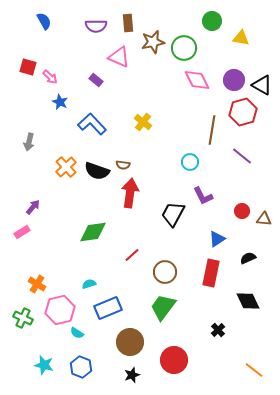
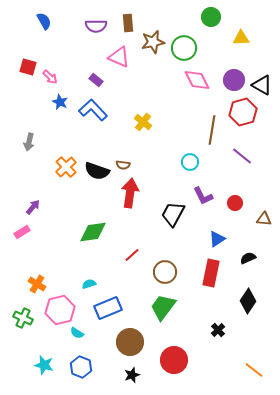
green circle at (212, 21): moved 1 px left, 4 px up
yellow triangle at (241, 38): rotated 12 degrees counterclockwise
blue L-shape at (92, 124): moved 1 px right, 14 px up
red circle at (242, 211): moved 7 px left, 8 px up
black diamond at (248, 301): rotated 60 degrees clockwise
